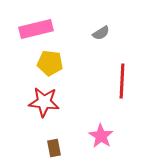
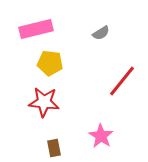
red line: rotated 36 degrees clockwise
